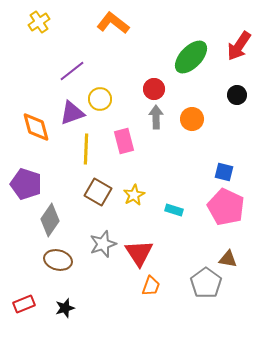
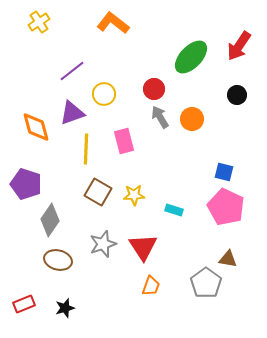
yellow circle: moved 4 px right, 5 px up
gray arrow: moved 4 px right; rotated 30 degrees counterclockwise
yellow star: rotated 25 degrees clockwise
red triangle: moved 4 px right, 6 px up
